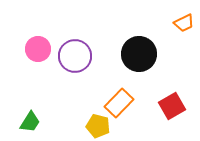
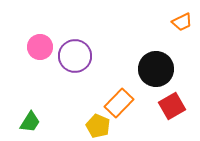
orange trapezoid: moved 2 px left, 1 px up
pink circle: moved 2 px right, 2 px up
black circle: moved 17 px right, 15 px down
yellow pentagon: rotated 10 degrees clockwise
